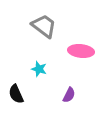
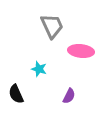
gray trapezoid: moved 8 px right; rotated 28 degrees clockwise
purple semicircle: moved 1 px down
